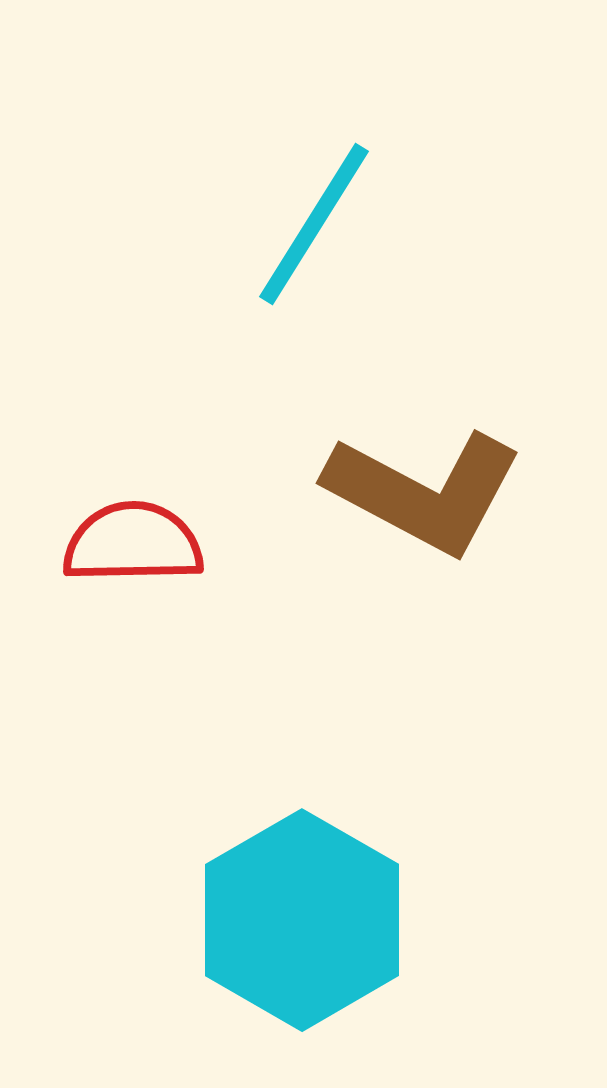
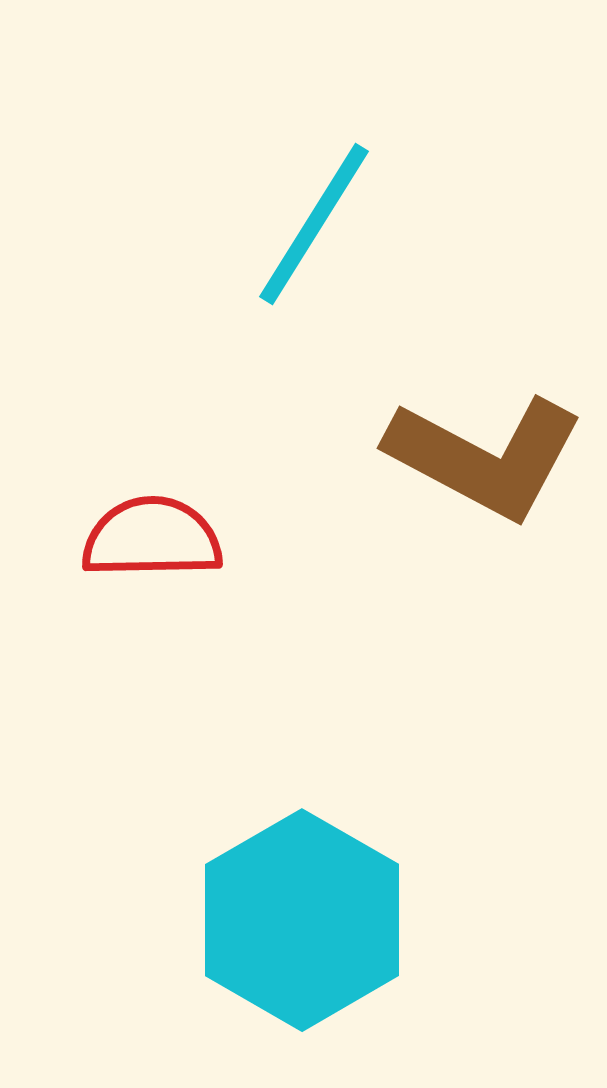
brown L-shape: moved 61 px right, 35 px up
red semicircle: moved 19 px right, 5 px up
